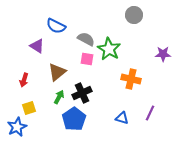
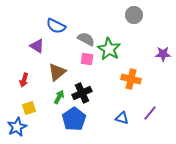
purple line: rotated 14 degrees clockwise
